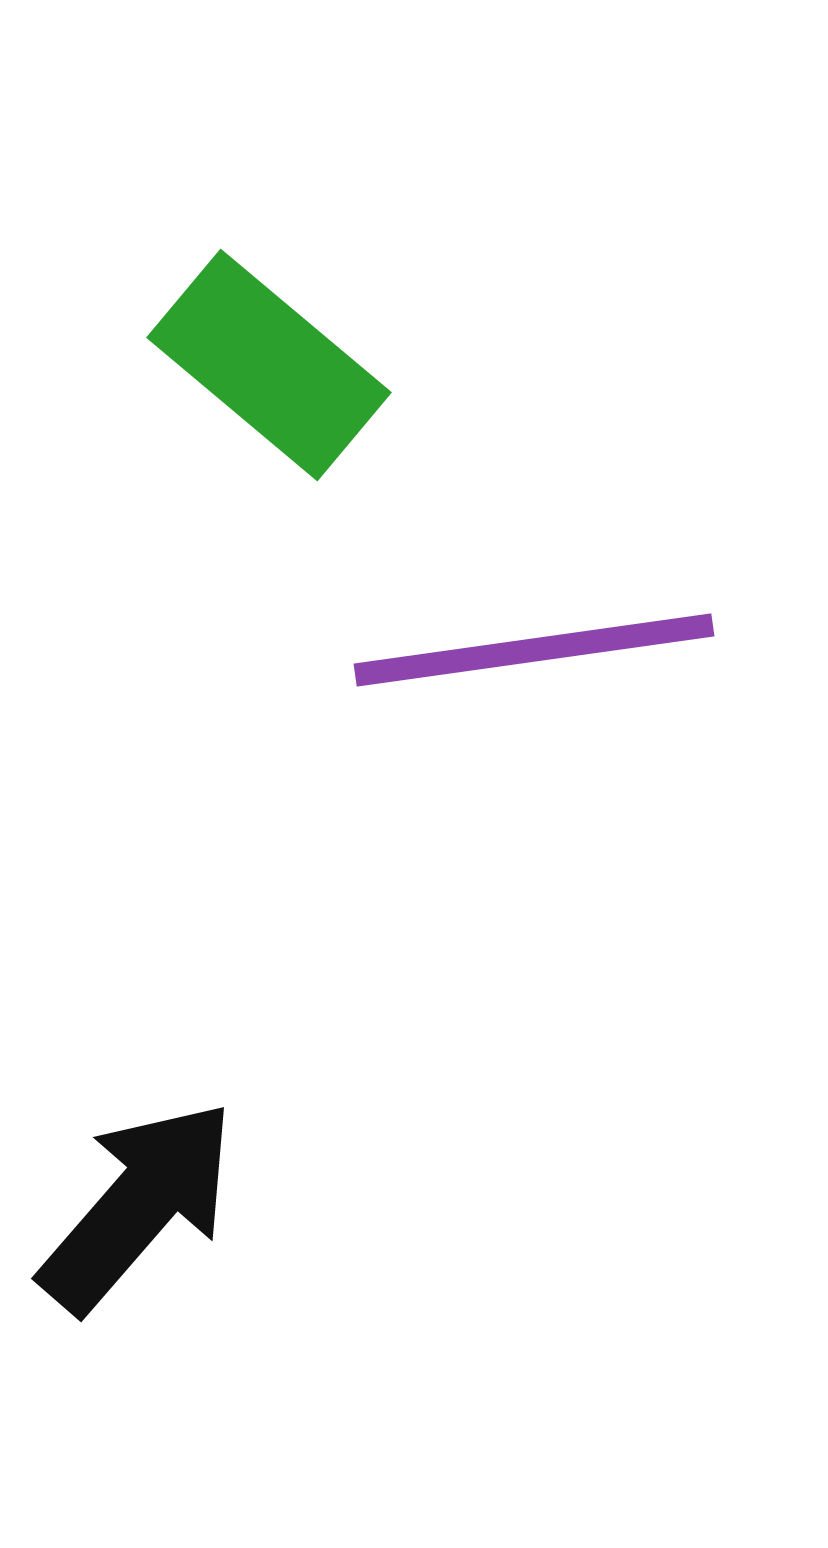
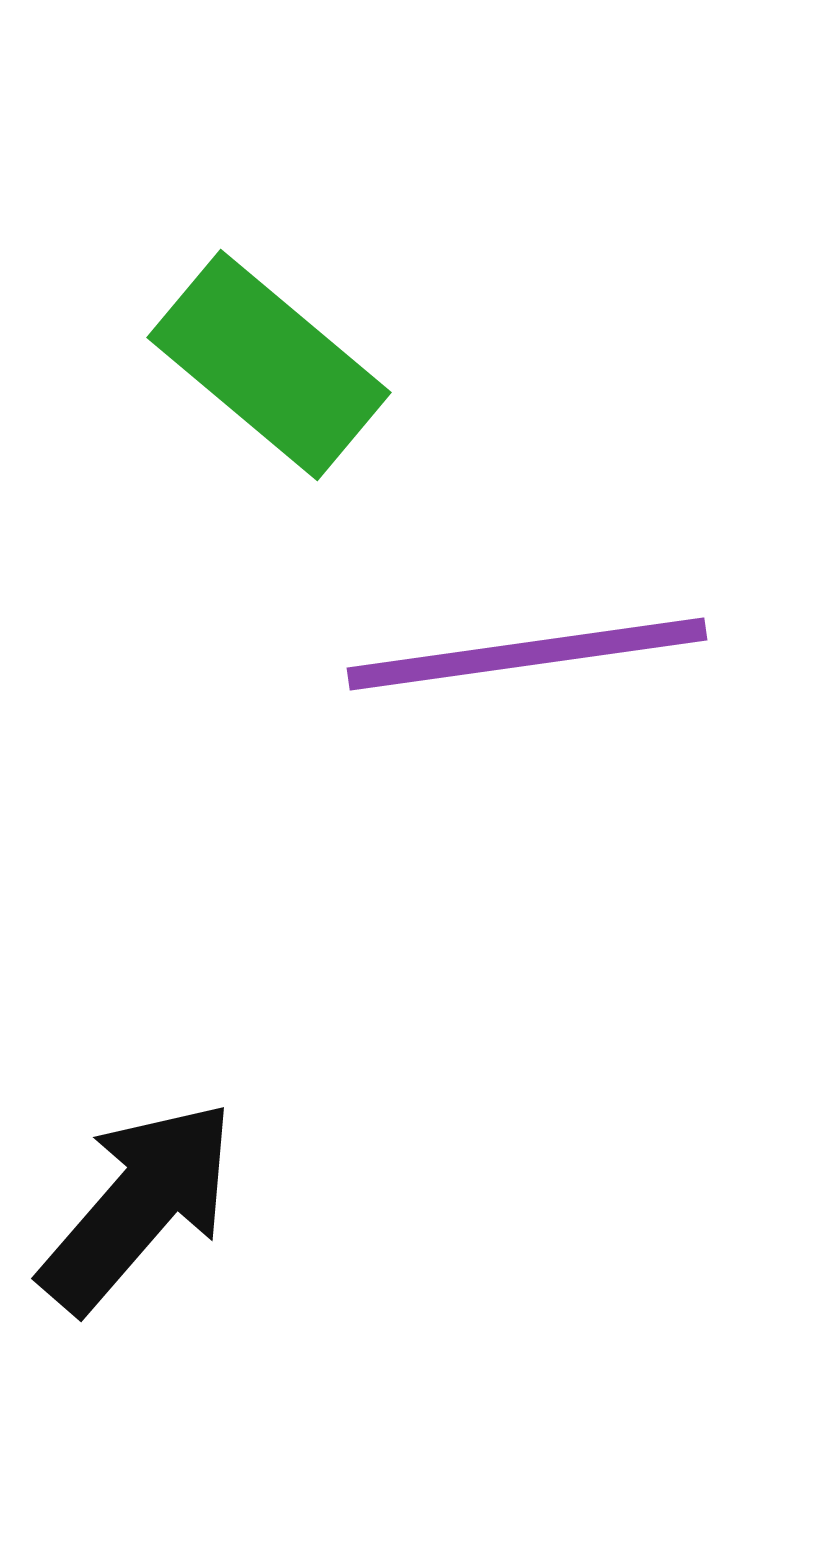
purple line: moved 7 px left, 4 px down
